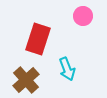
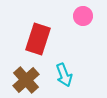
cyan arrow: moved 3 px left, 6 px down
